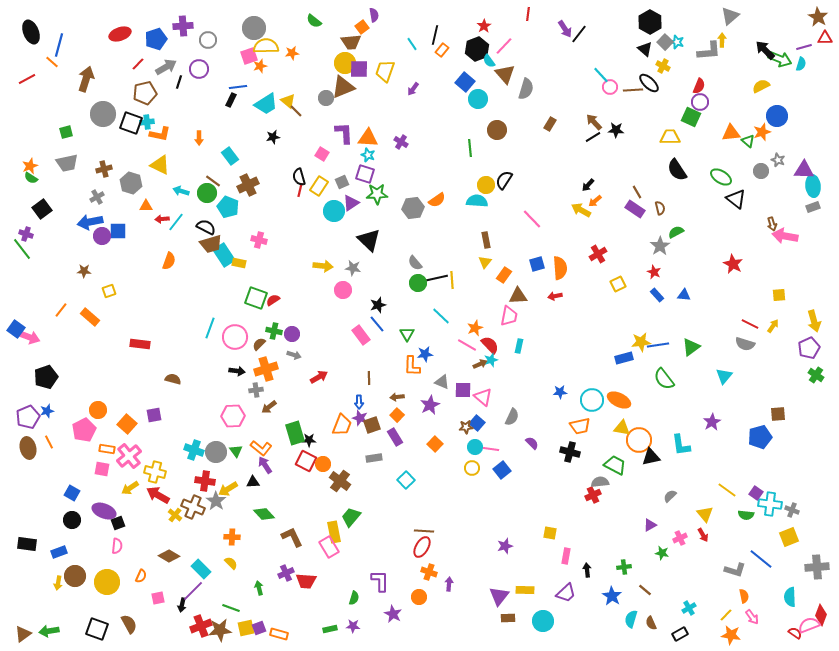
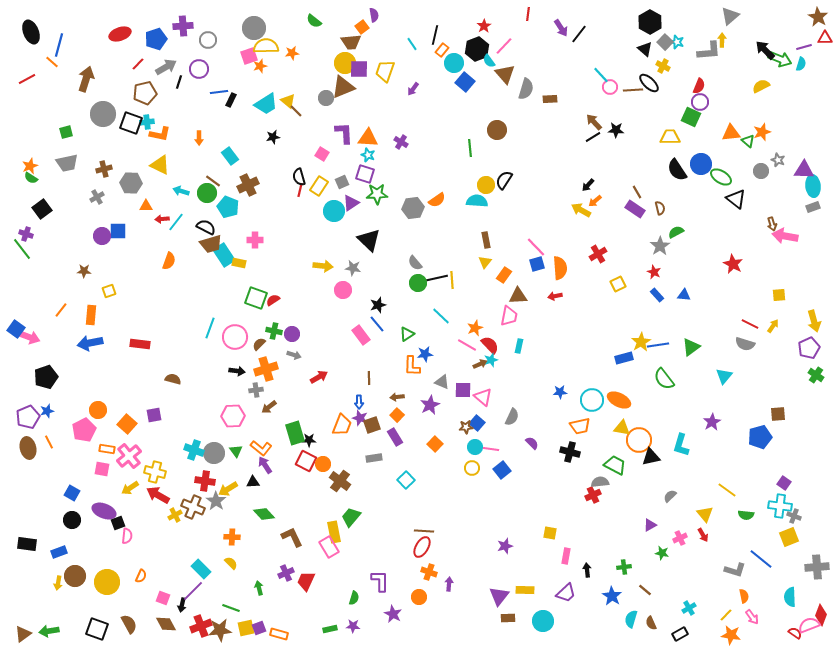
purple arrow at (565, 29): moved 4 px left, 1 px up
blue line at (238, 87): moved 19 px left, 5 px down
cyan circle at (478, 99): moved 24 px left, 36 px up
blue circle at (777, 116): moved 76 px left, 48 px down
brown rectangle at (550, 124): moved 25 px up; rotated 56 degrees clockwise
gray hexagon at (131, 183): rotated 15 degrees counterclockwise
pink line at (532, 219): moved 4 px right, 28 px down
blue arrow at (90, 222): moved 121 px down
pink cross at (259, 240): moved 4 px left; rotated 14 degrees counterclockwise
orange rectangle at (90, 317): moved 1 px right, 2 px up; rotated 54 degrees clockwise
green triangle at (407, 334): rotated 28 degrees clockwise
yellow star at (641, 342): rotated 24 degrees counterclockwise
cyan L-shape at (681, 445): rotated 25 degrees clockwise
gray circle at (216, 452): moved 2 px left, 1 px down
purple square at (756, 493): moved 28 px right, 10 px up
cyan cross at (770, 504): moved 10 px right, 2 px down
gray cross at (792, 510): moved 2 px right, 6 px down
yellow cross at (175, 515): rotated 24 degrees clockwise
pink semicircle at (117, 546): moved 10 px right, 10 px up
brown diamond at (169, 556): moved 3 px left, 68 px down; rotated 30 degrees clockwise
red trapezoid at (306, 581): rotated 110 degrees clockwise
pink square at (158, 598): moved 5 px right; rotated 32 degrees clockwise
